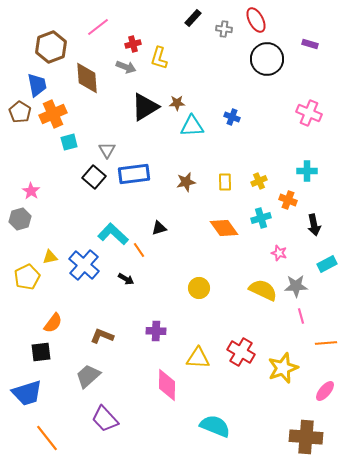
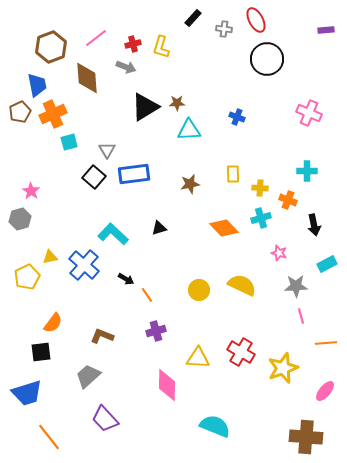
pink line at (98, 27): moved 2 px left, 11 px down
purple rectangle at (310, 44): moved 16 px right, 14 px up; rotated 21 degrees counterclockwise
yellow L-shape at (159, 58): moved 2 px right, 11 px up
brown pentagon at (20, 112): rotated 15 degrees clockwise
blue cross at (232, 117): moved 5 px right
cyan triangle at (192, 126): moved 3 px left, 4 px down
yellow cross at (259, 181): moved 1 px right, 7 px down; rotated 28 degrees clockwise
brown star at (186, 182): moved 4 px right, 2 px down
yellow rectangle at (225, 182): moved 8 px right, 8 px up
orange diamond at (224, 228): rotated 8 degrees counterclockwise
orange line at (139, 250): moved 8 px right, 45 px down
yellow circle at (199, 288): moved 2 px down
yellow semicircle at (263, 290): moved 21 px left, 5 px up
purple cross at (156, 331): rotated 18 degrees counterclockwise
orange line at (47, 438): moved 2 px right, 1 px up
